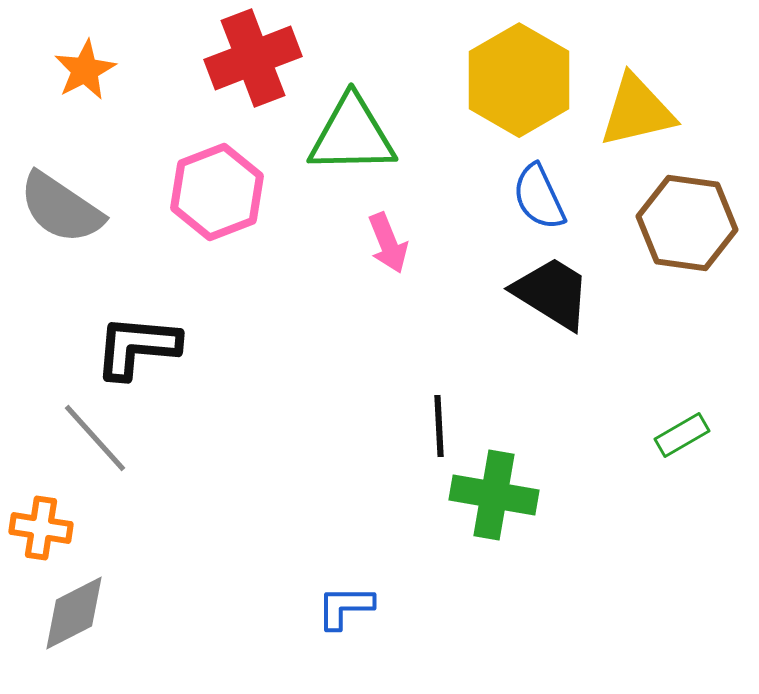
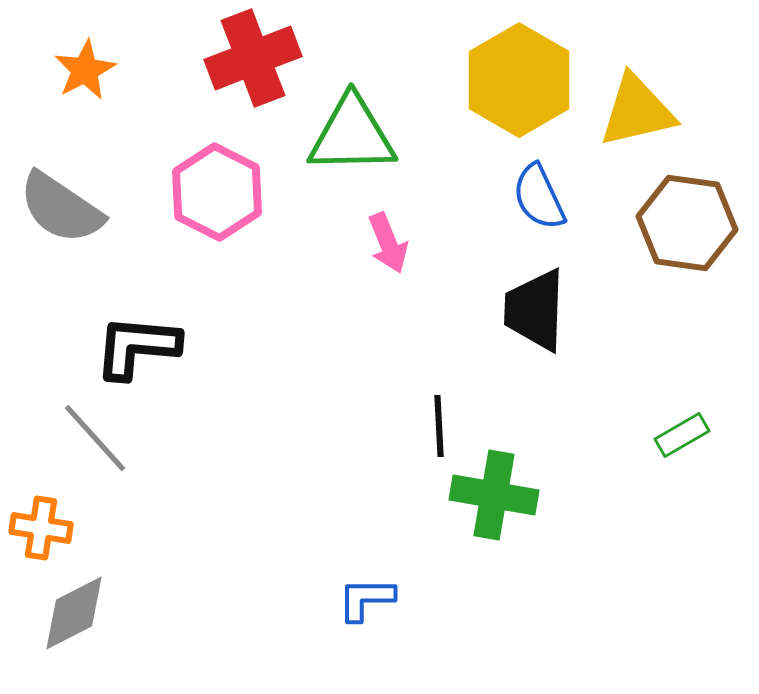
pink hexagon: rotated 12 degrees counterclockwise
black trapezoid: moved 17 px left, 17 px down; rotated 120 degrees counterclockwise
blue L-shape: moved 21 px right, 8 px up
